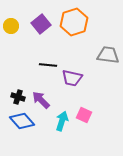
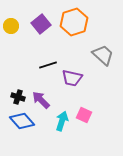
gray trapezoid: moved 5 px left; rotated 35 degrees clockwise
black line: rotated 24 degrees counterclockwise
